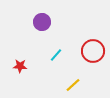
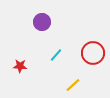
red circle: moved 2 px down
